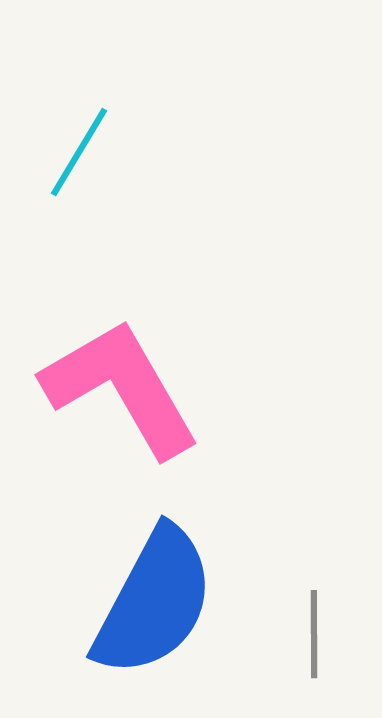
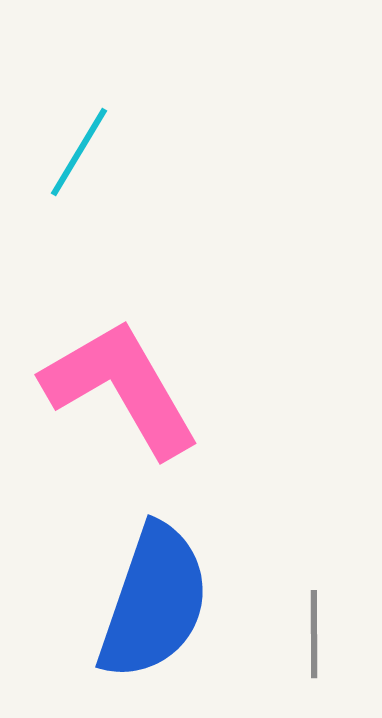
blue semicircle: rotated 9 degrees counterclockwise
